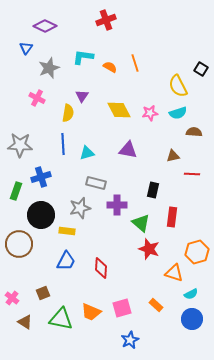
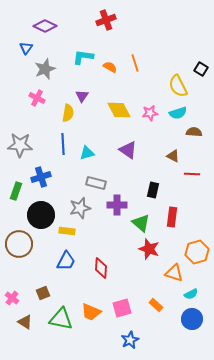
gray star at (49, 68): moved 4 px left, 1 px down
purple triangle at (128, 150): rotated 24 degrees clockwise
brown triangle at (173, 156): rotated 40 degrees clockwise
